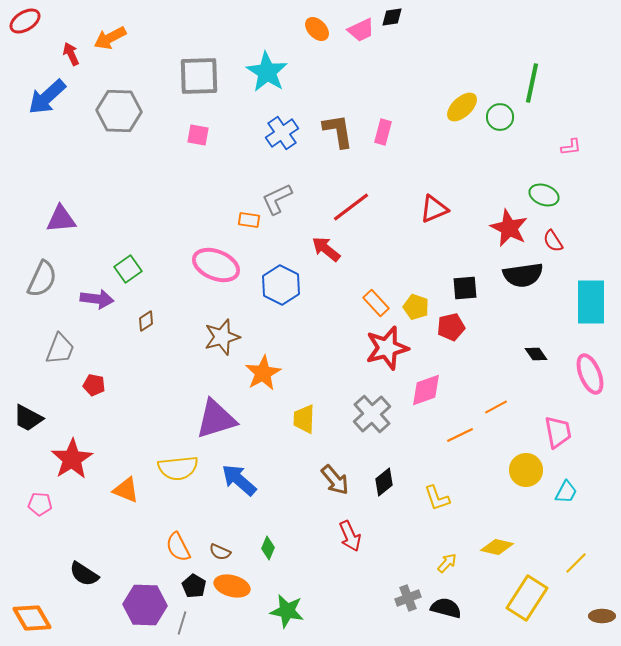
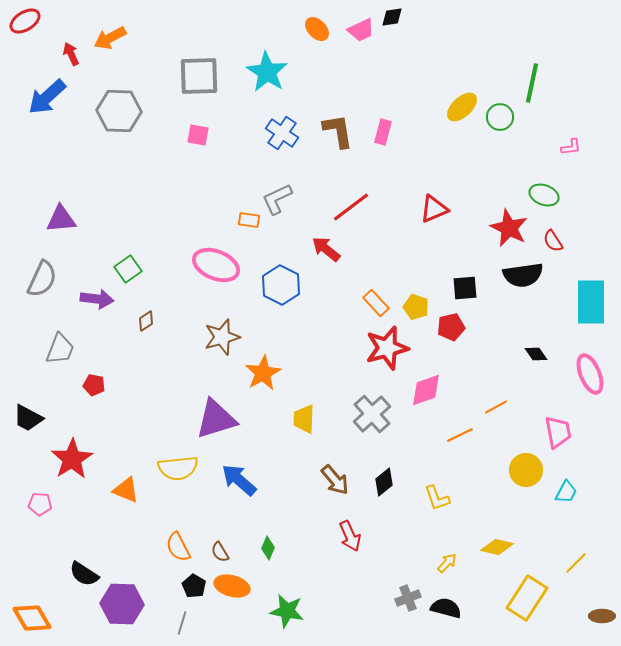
blue cross at (282, 133): rotated 20 degrees counterclockwise
brown semicircle at (220, 552): rotated 35 degrees clockwise
purple hexagon at (145, 605): moved 23 px left, 1 px up
